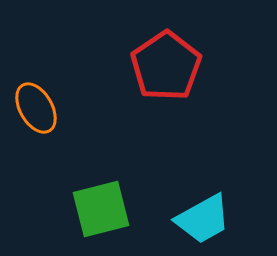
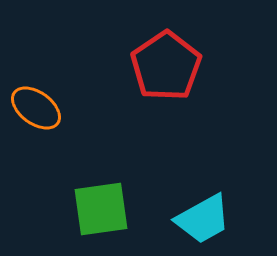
orange ellipse: rotated 24 degrees counterclockwise
green square: rotated 6 degrees clockwise
